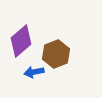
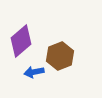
brown hexagon: moved 4 px right, 2 px down
